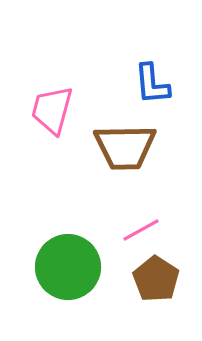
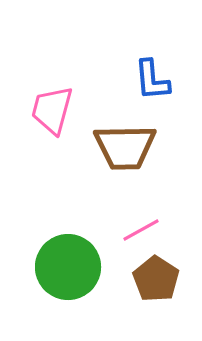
blue L-shape: moved 4 px up
